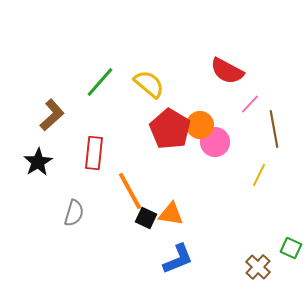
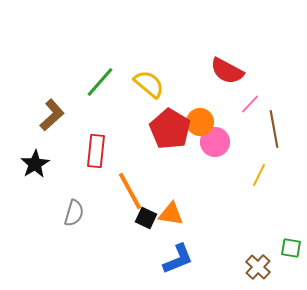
orange circle: moved 3 px up
red rectangle: moved 2 px right, 2 px up
black star: moved 3 px left, 2 px down
green square: rotated 15 degrees counterclockwise
